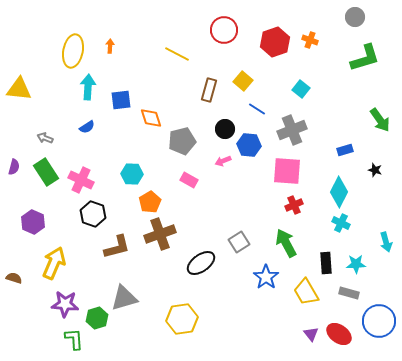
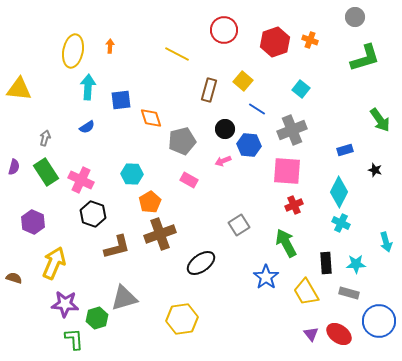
gray arrow at (45, 138): rotated 84 degrees clockwise
gray square at (239, 242): moved 17 px up
